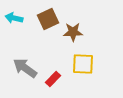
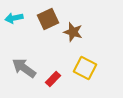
cyan arrow: rotated 24 degrees counterclockwise
brown star: rotated 18 degrees clockwise
yellow square: moved 2 px right, 4 px down; rotated 25 degrees clockwise
gray arrow: moved 1 px left
